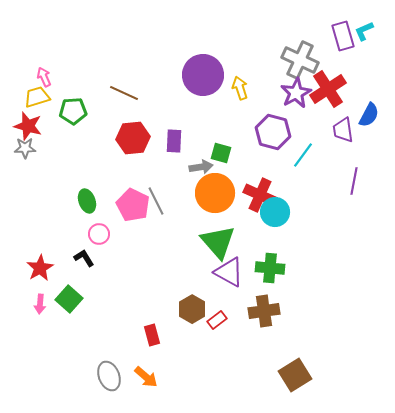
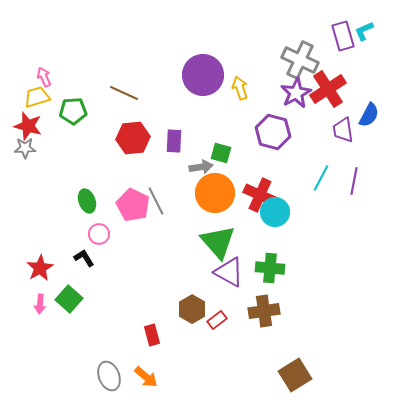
cyan line at (303, 155): moved 18 px right, 23 px down; rotated 8 degrees counterclockwise
